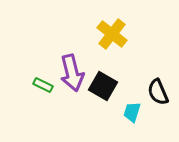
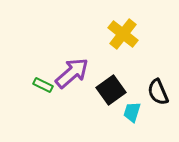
yellow cross: moved 11 px right
purple arrow: rotated 117 degrees counterclockwise
black square: moved 8 px right, 4 px down; rotated 24 degrees clockwise
